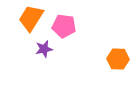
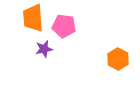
orange trapezoid: moved 2 px right; rotated 36 degrees counterclockwise
orange hexagon: rotated 25 degrees clockwise
